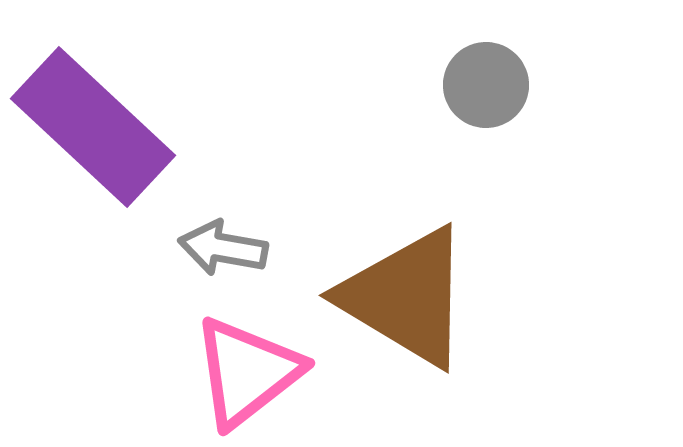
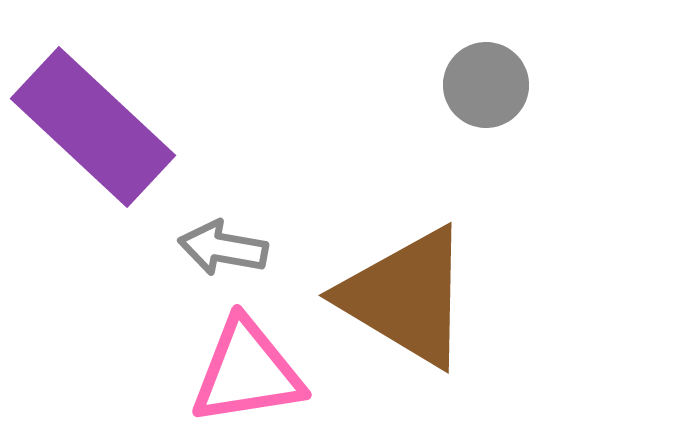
pink triangle: rotated 29 degrees clockwise
